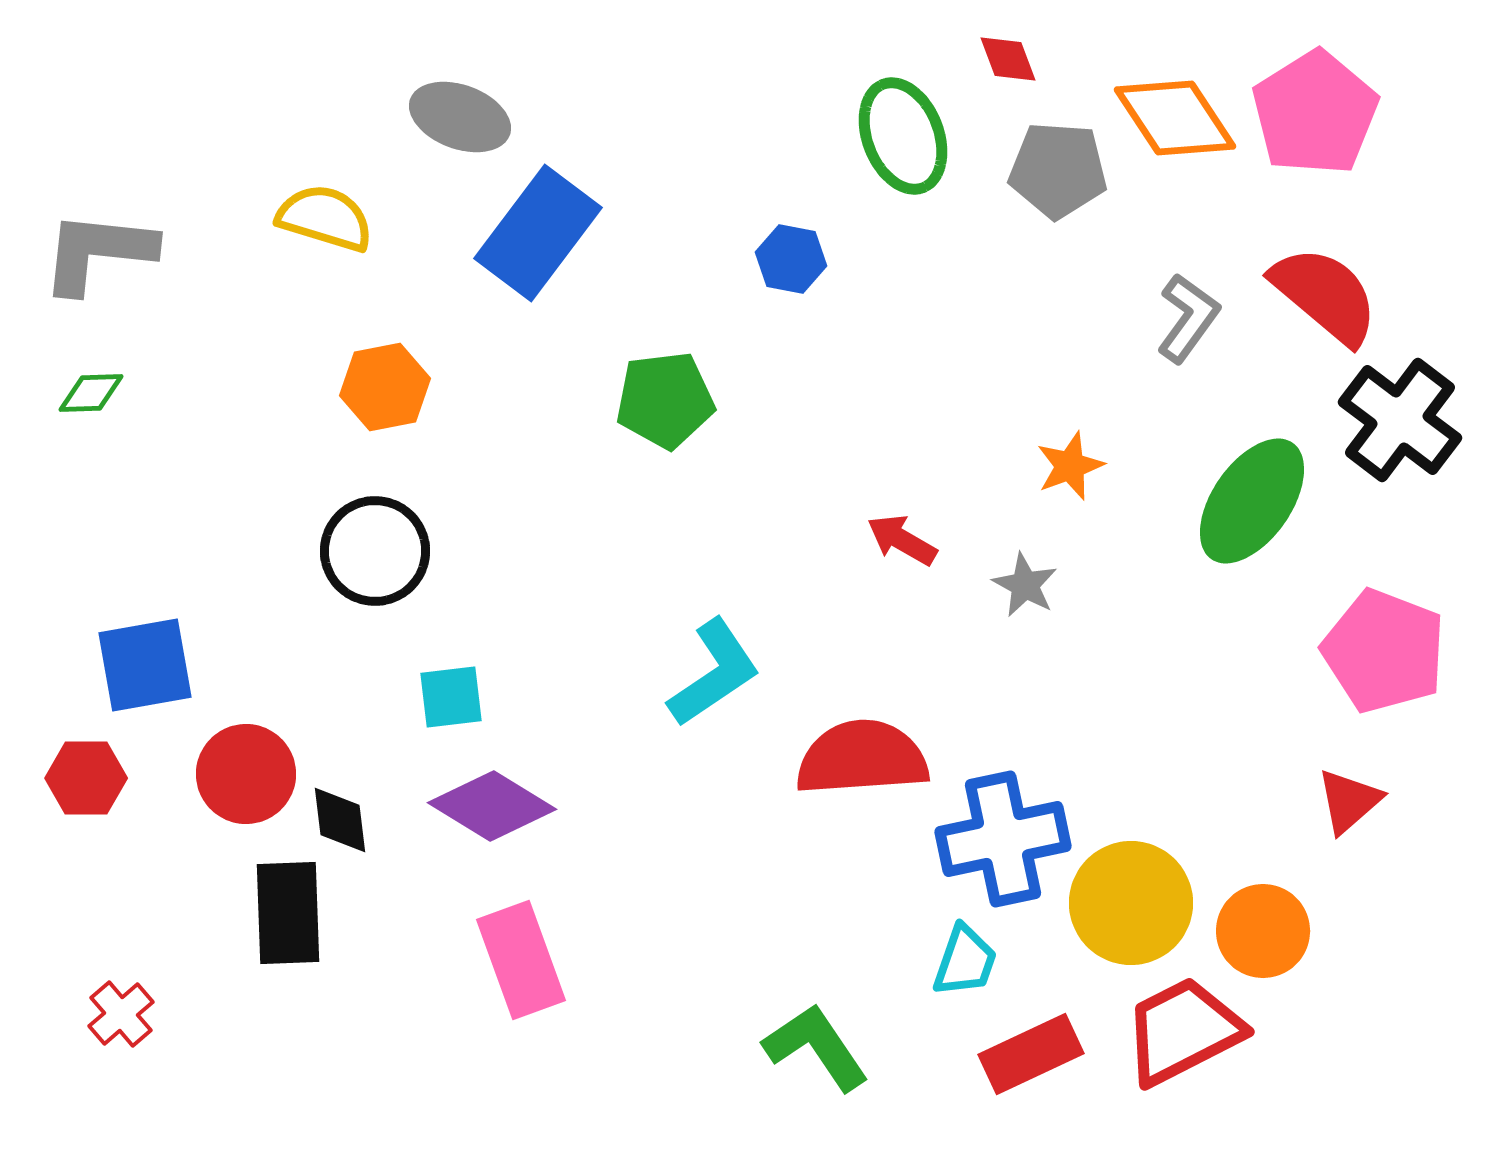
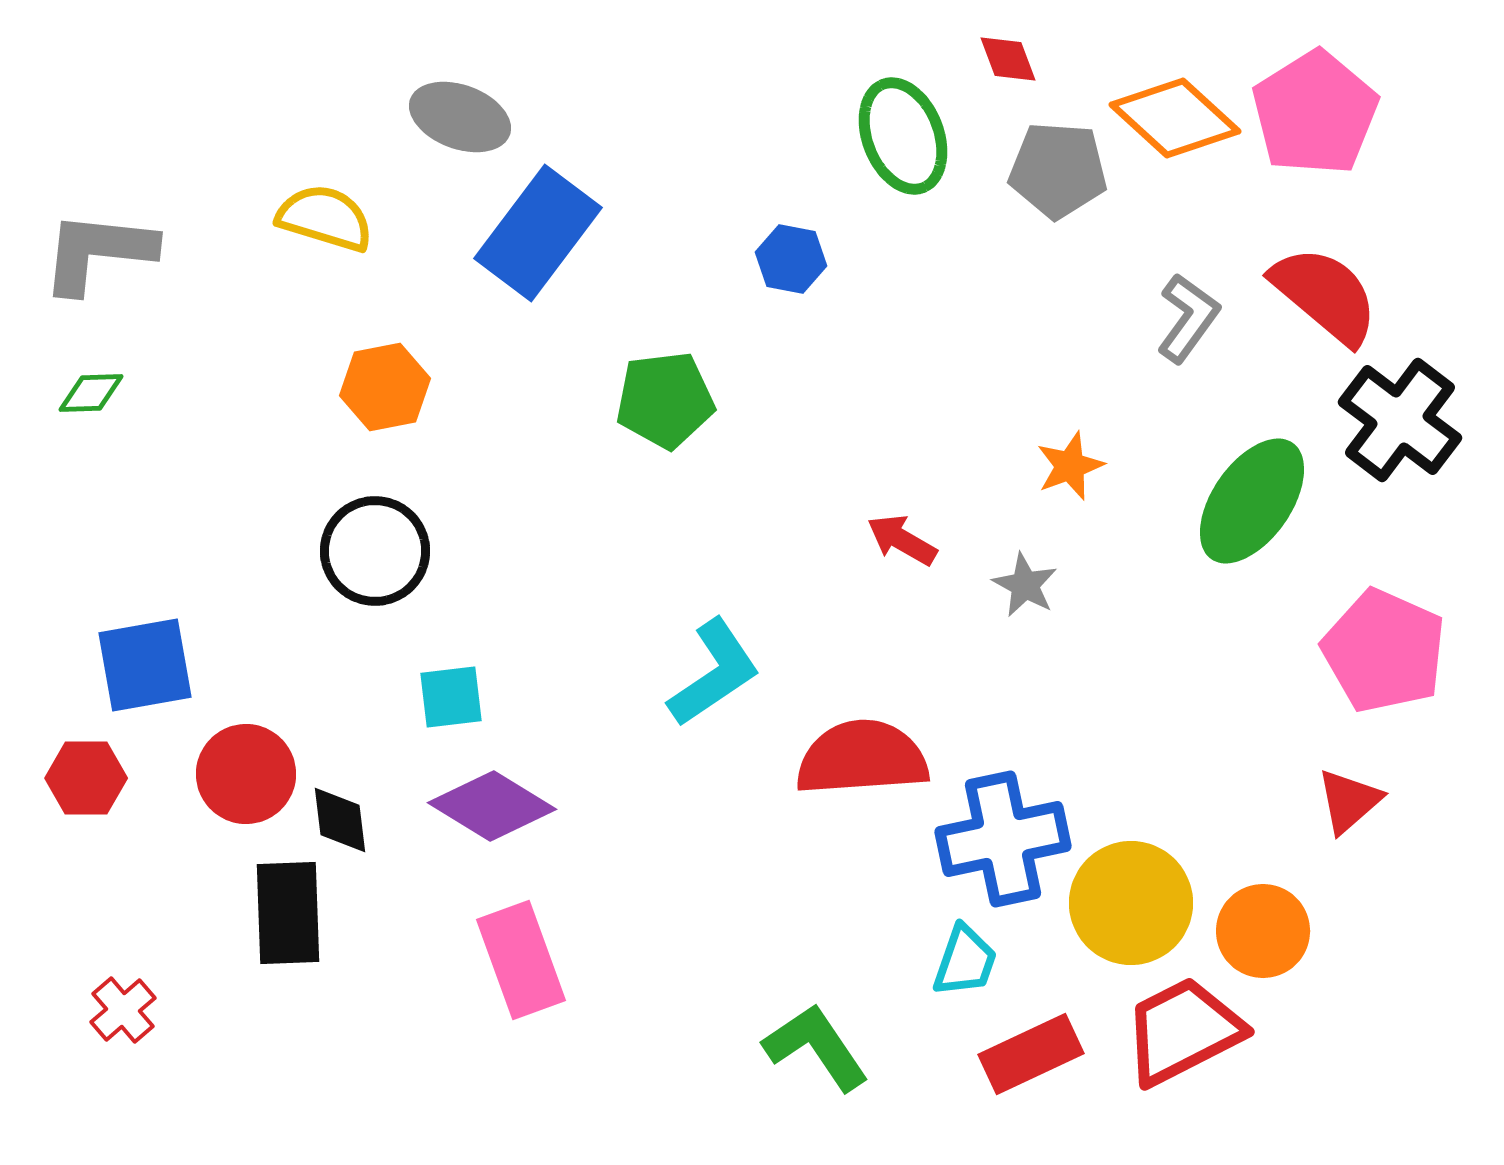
orange diamond at (1175, 118): rotated 14 degrees counterclockwise
pink pentagon at (1384, 651): rotated 3 degrees clockwise
red cross at (121, 1014): moved 2 px right, 4 px up
